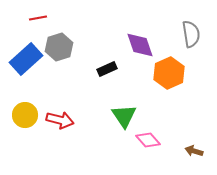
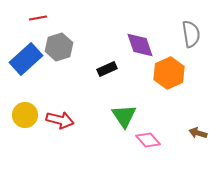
brown arrow: moved 4 px right, 18 px up
